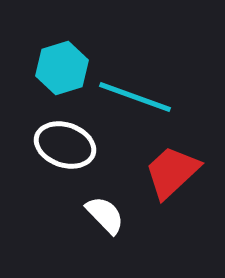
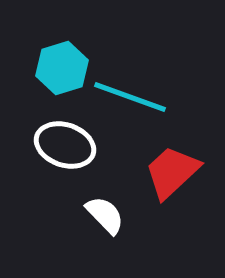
cyan line: moved 5 px left
